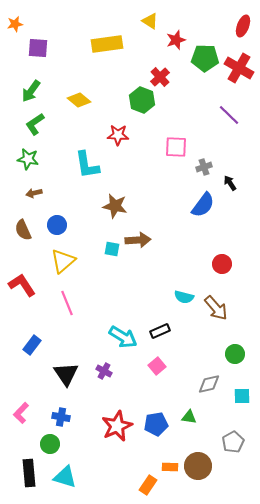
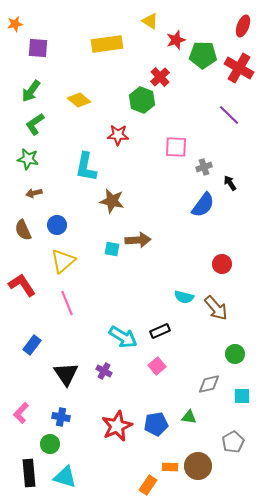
green pentagon at (205, 58): moved 2 px left, 3 px up
cyan L-shape at (87, 165): moved 1 px left, 2 px down; rotated 20 degrees clockwise
brown star at (115, 206): moved 3 px left, 5 px up
